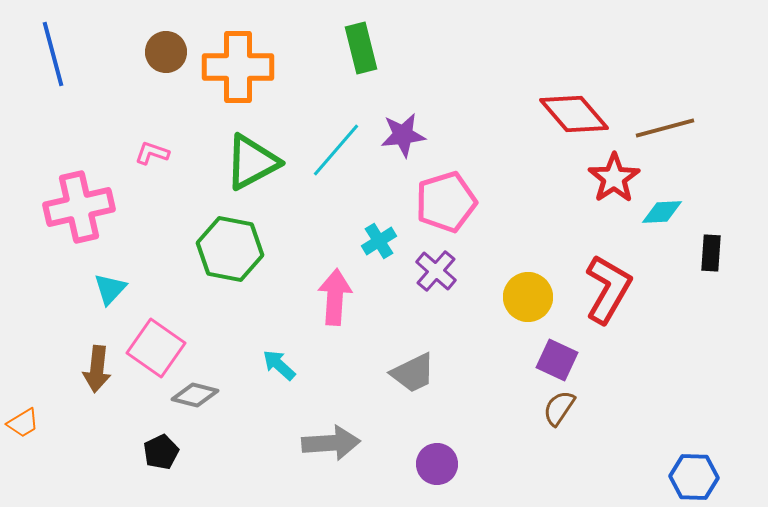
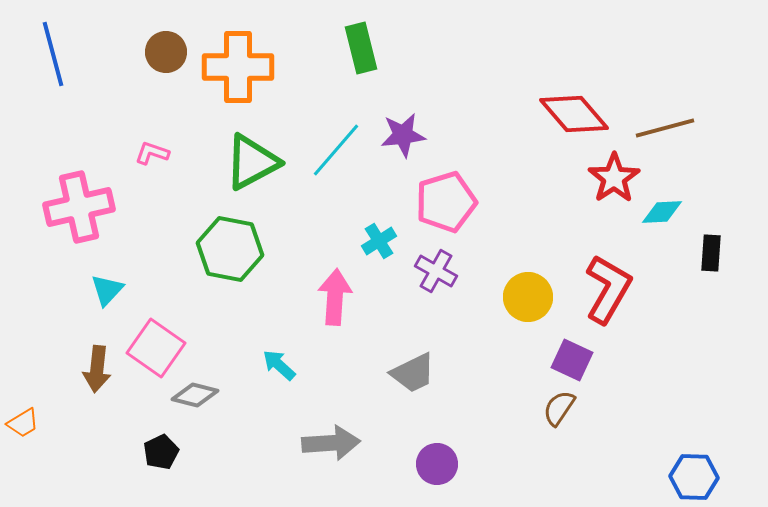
purple cross: rotated 12 degrees counterclockwise
cyan triangle: moved 3 px left, 1 px down
purple square: moved 15 px right
